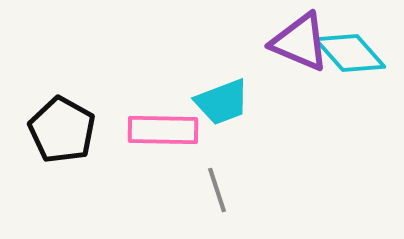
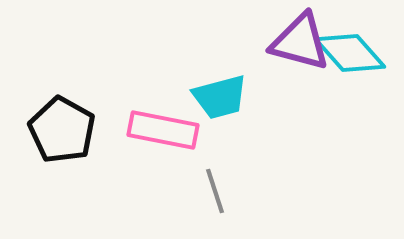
purple triangle: rotated 8 degrees counterclockwise
cyan trapezoid: moved 2 px left, 5 px up; rotated 6 degrees clockwise
pink rectangle: rotated 10 degrees clockwise
gray line: moved 2 px left, 1 px down
